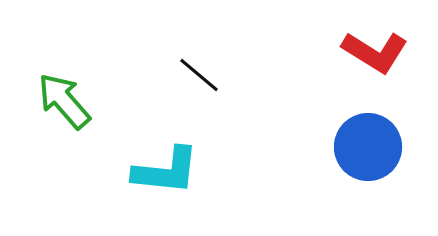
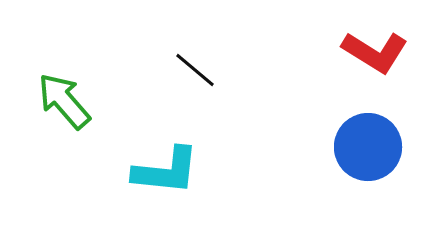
black line: moved 4 px left, 5 px up
